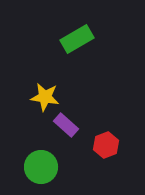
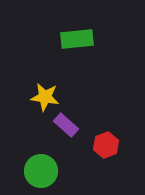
green rectangle: rotated 24 degrees clockwise
green circle: moved 4 px down
